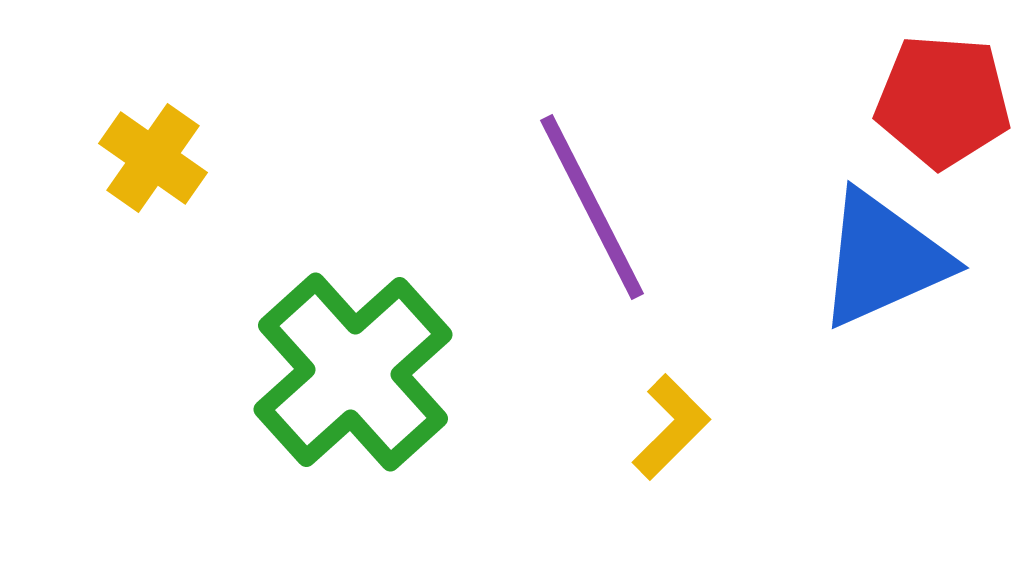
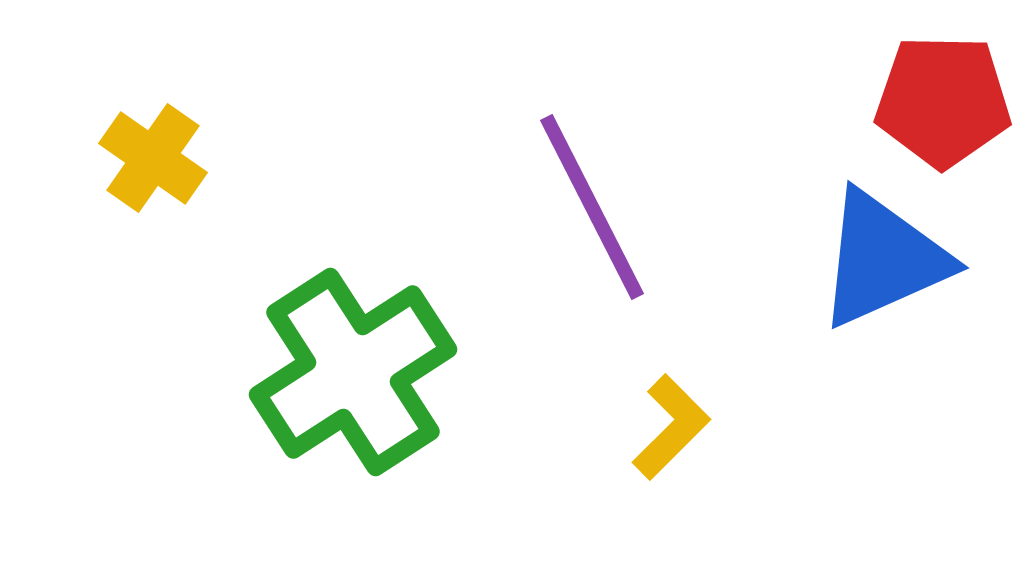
red pentagon: rotated 3 degrees counterclockwise
green cross: rotated 9 degrees clockwise
